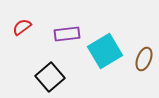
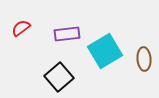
red semicircle: moved 1 px left, 1 px down
brown ellipse: rotated 25 degrees counterclockwise
black square: moved 9 px right
